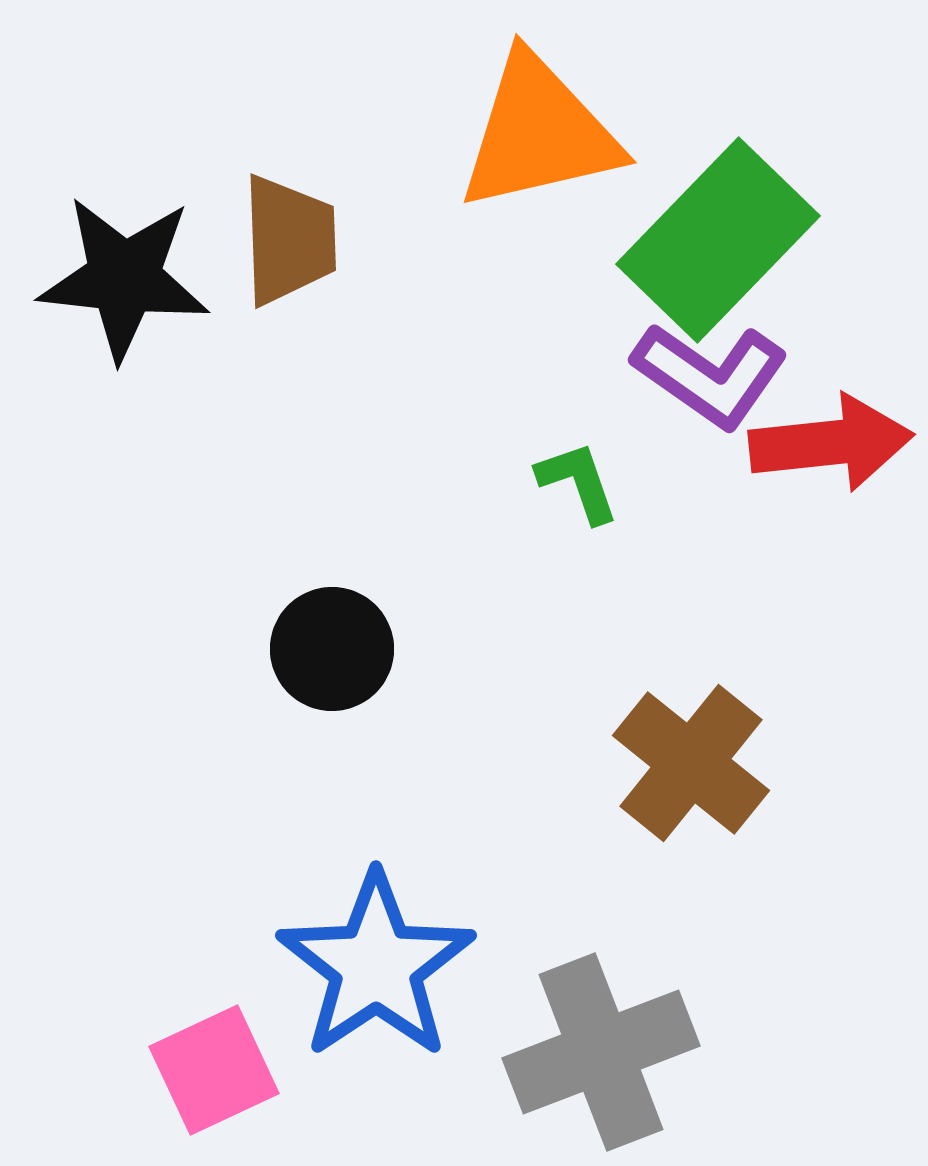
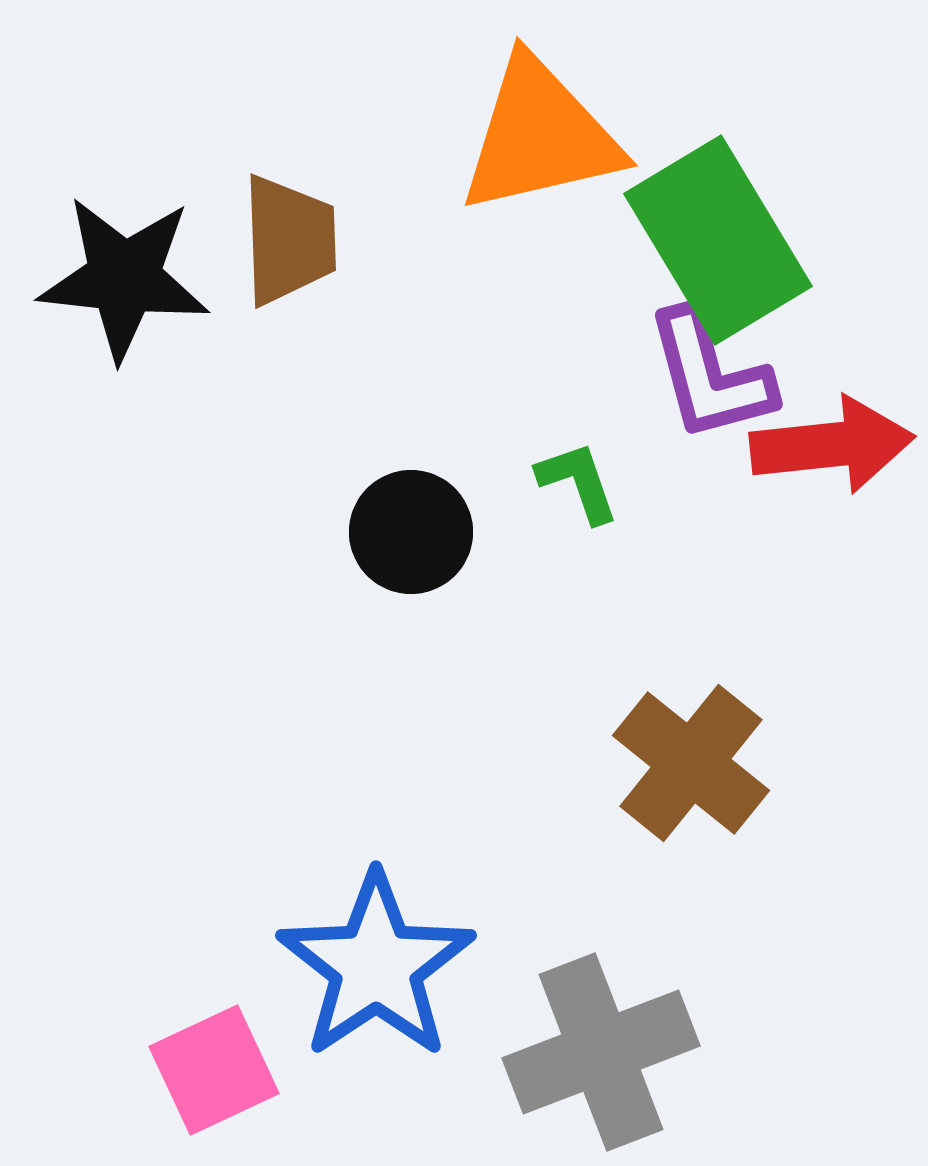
orange triangle: moved 1 px right, 3 px down
green rectangle: rotated 75 degrees counterclockwise
purple L-shape: rotated 40 degrees clockwise
red arrow: moved 1 px right, 2 px down
black circle: moved 79 px right, 117 px up
